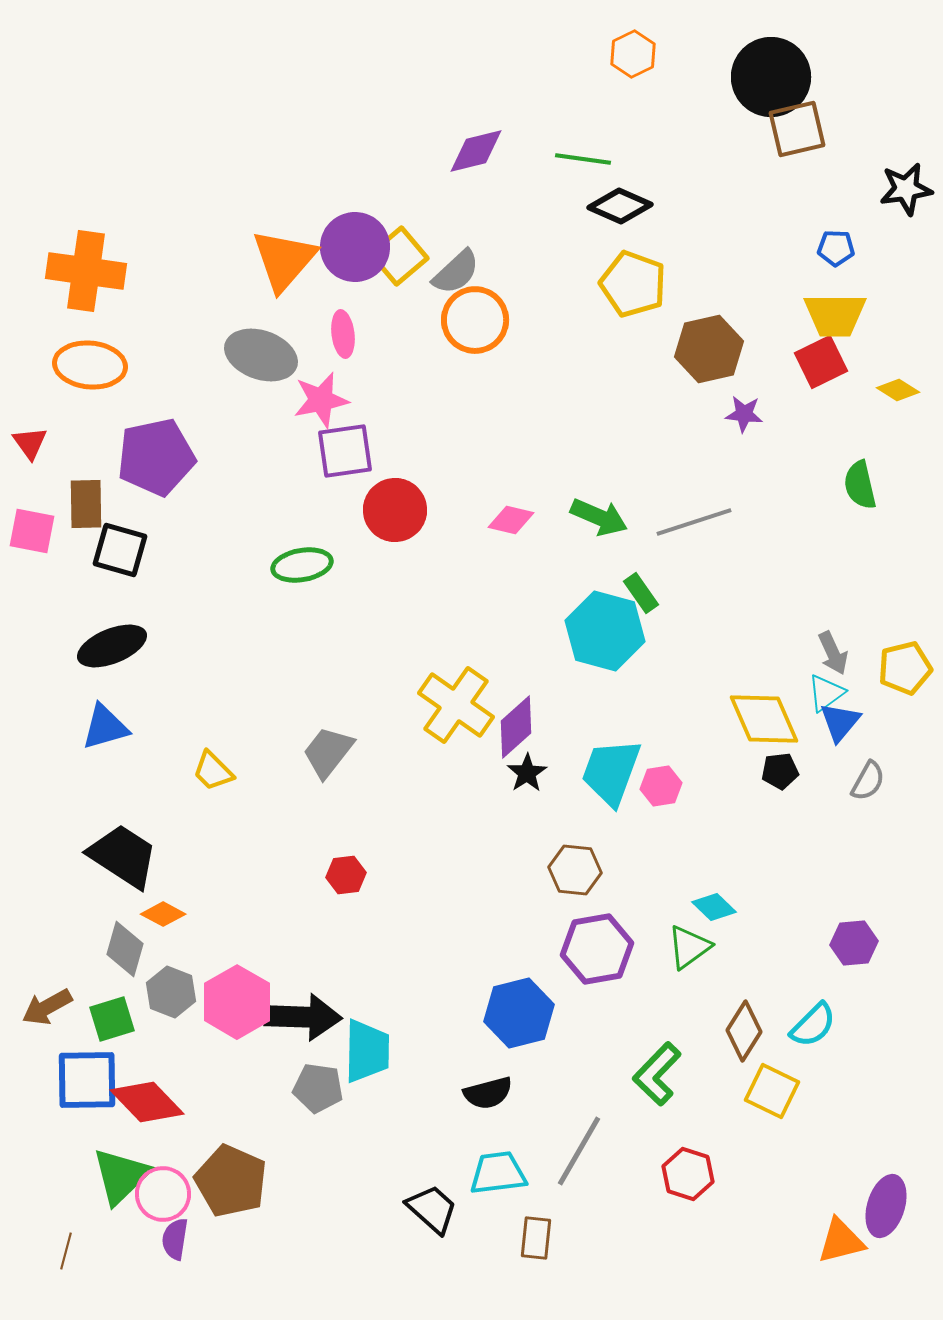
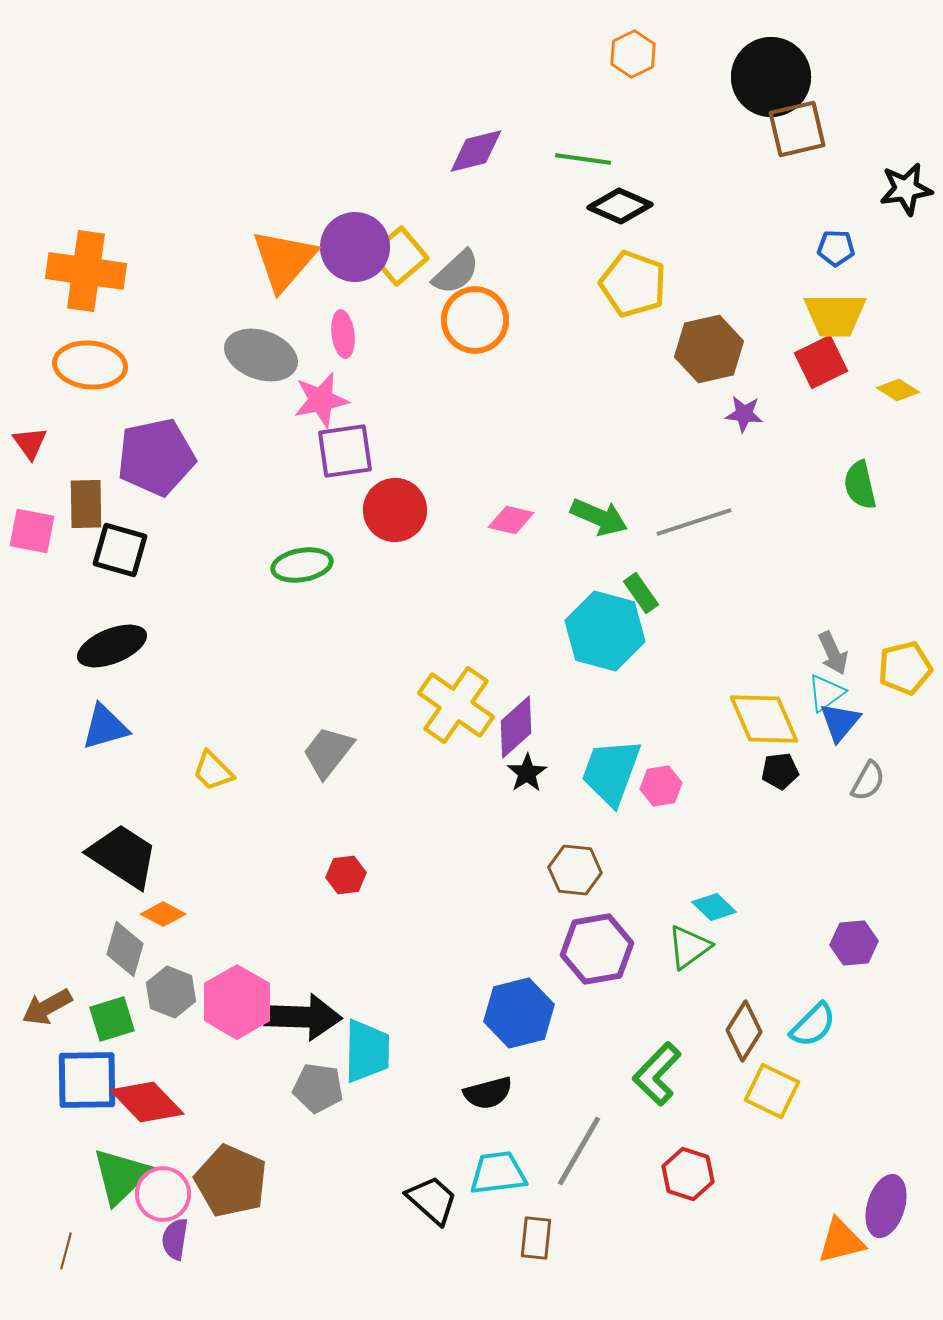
black trapezoid at (432, 1209): moved 9 px up
